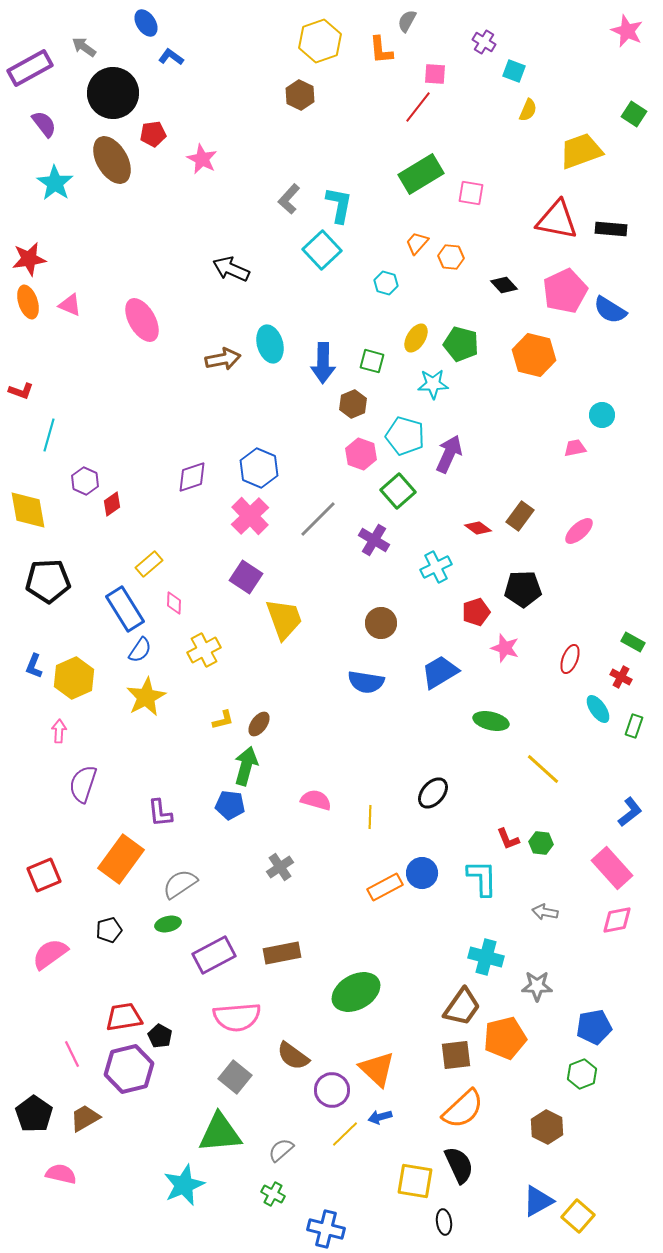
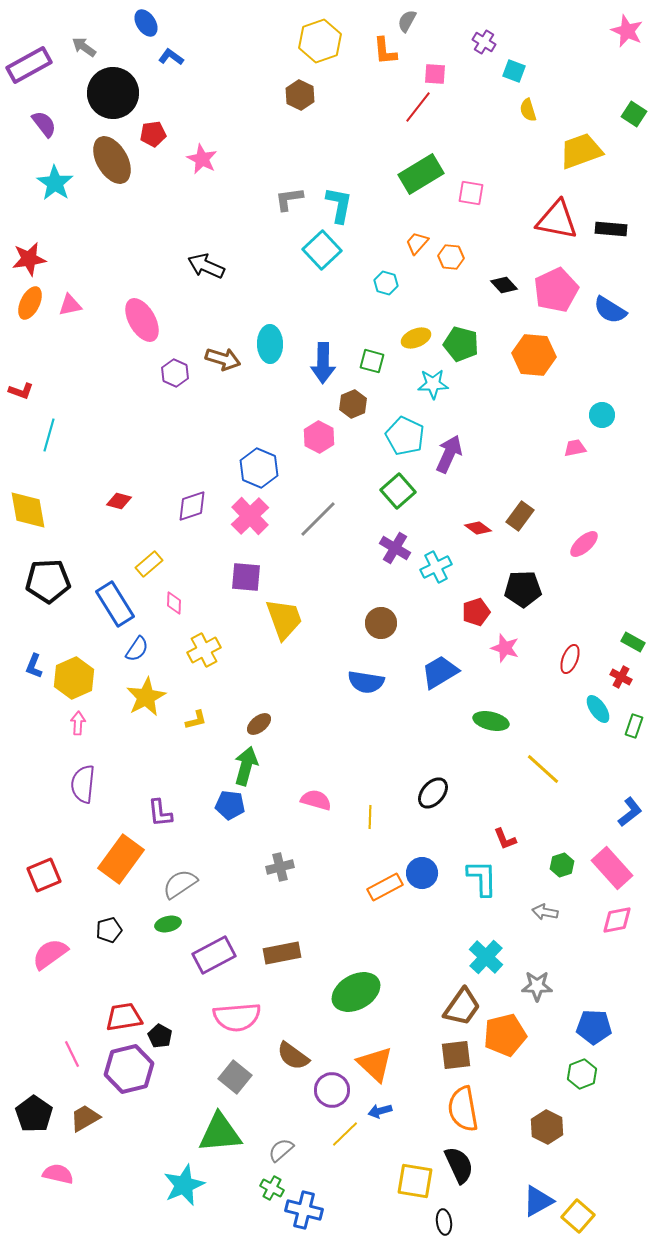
orange L-shape at (381, 50): moved 4 px right, 1 px down
purple rectangle at (30, 68): moved 1 px left, 3 px up
yellow semicircle at (528, 110): rotated 140 degrees clockwise
gray L-shape at (289, 199): rotated 40 degrees clockwise
black arrow at (231, 269): moved 25 px left, 3 px up
pink pentagon at (565, 291): moved 9 px left, 1 px up
orange ellipse at (28, 302): moved 2 px right, 1 px down; rotated 44 degrees clockwise
pink triangle at (70, 305): rotated 35 degrees counterclockwise
yellow ellipse at (416, 338): rotated 36 degrees clockwise
cyan ellipse at (270, 344): rotated 15 degrees clockwise
orange hexagon at (534, 355): rotated 9 degrees counterclockwise
brown arrow at (223, 359): rotated 28 degrees clockwise
cyan pentagon at (405, 436): rotated 9 degrees clockwise
pink hexagon at (361, 454): moved 42 px left, 17 px up; rotated 8 degrees clockwise
purple diamond at (192, 477): moved 29 px down
purple hexagon at (85, 481): moved 90 px right, 108 px up
red diamond at (112, 504): moved 7 px right, 3 px up; rotated 50 degrees clockwise
pink ellipse at (579, 531): moved 5 px right, 13 px down
purple cross at (374, 540): moved 21 px right, 8 px down
purple square at (246, 577): rotated 28 degrees counterclockwise
blue rectangle at (125, 609): moved 10 px left, 5 px up
blue semicircle at (140, 650): moved 3 px left, 1 px up
yellow L-shape at (223, 720): moved 27 px left
brown ellipse at (259, 724): rotated 15 degrees clockwise
pink arrow at (59, 731): moved 19 px right, 8 px up
purple semicircle at (83, 784): rotated 12 degrees counterclockwise
red L-shape at (508, 839): moved 3 px left
green hexagon at (541, 843): moved 21 px right, 22 px down; rotated 25 degrees counterclockwise
gray cross at (280, 867): rotated 20 degrees clockwise
cyan cross at (486, 957): rotated 28 degrees clockwise
blue pentagon at (594, 1027): rotated 12 degrees clockwise
orange pentagon at (505, 1038): moved 3 px up
orange triangle at (377, 1069): moved 2 px left, 5 px up
orange semicircle at (463, 1109): rotated 123 degrees clockwise
blue arrow at (380, 1117): moved 6 px up
pink semicircle at (61, 1174): moved 3 px left
green cross at (273, 1194): moved 1 px left, 6 px up
blue cross at (326, 1229): moved 22 px left, 19 px up
